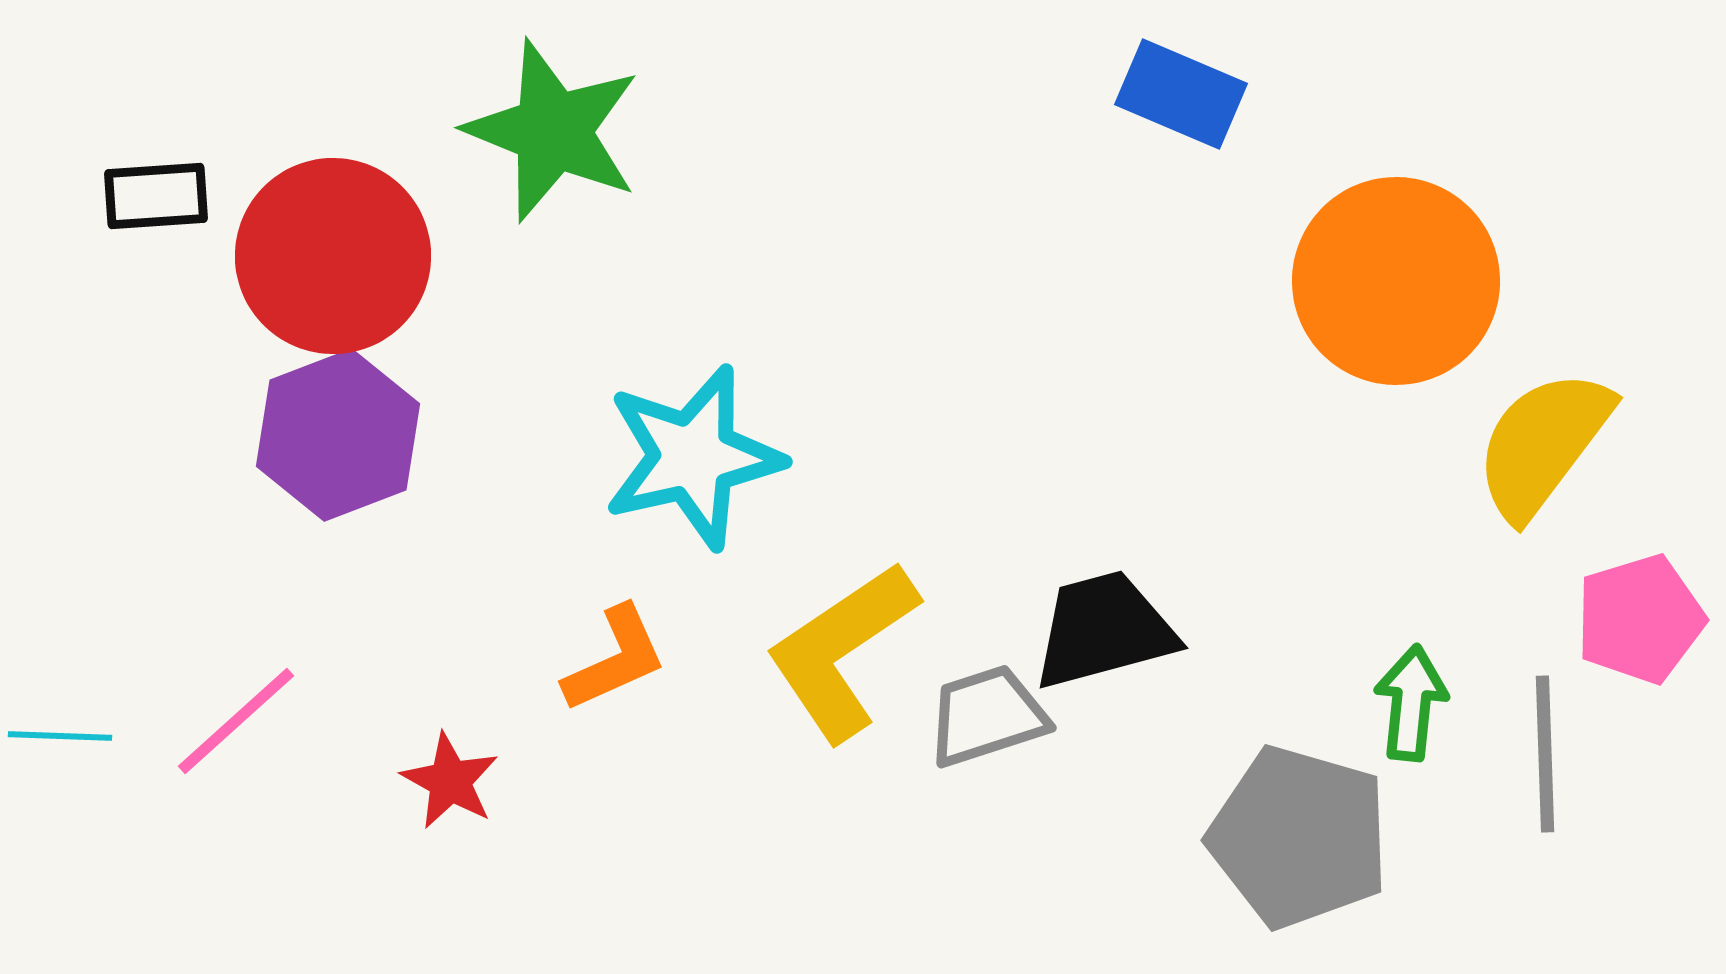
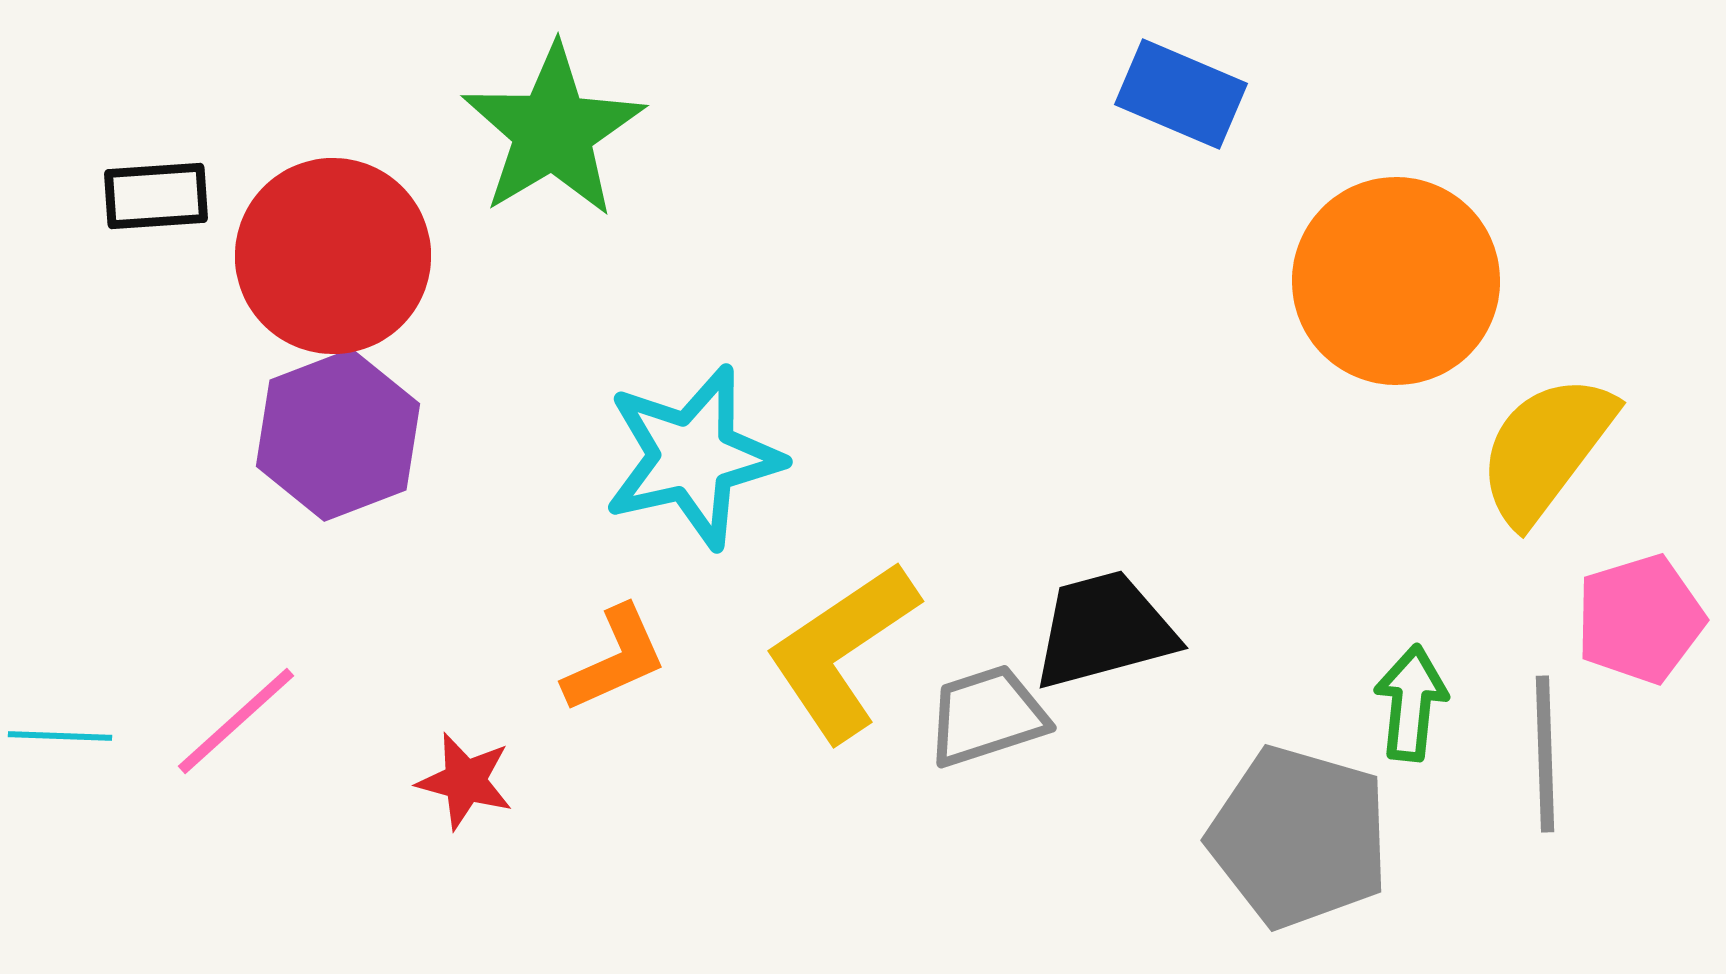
green star: rotated 19 degrees clockwise
yellow semicircle: moved 3 px right, 5 px down
red star: moved 15 px right; rotated 14 degrees counterclockwise
